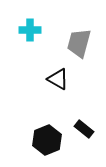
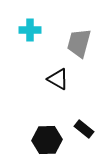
black hexagon: rotated 20 degrees clockwise
